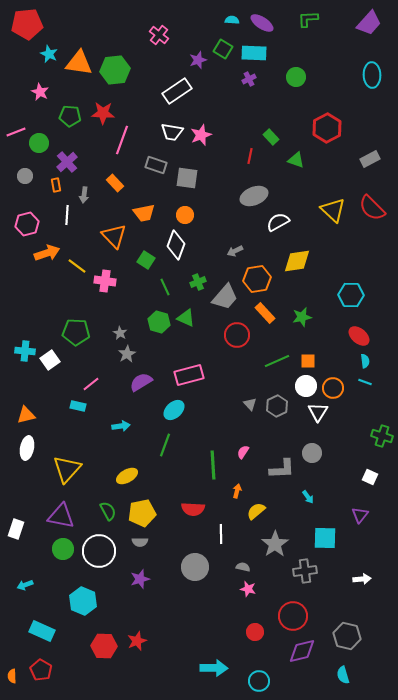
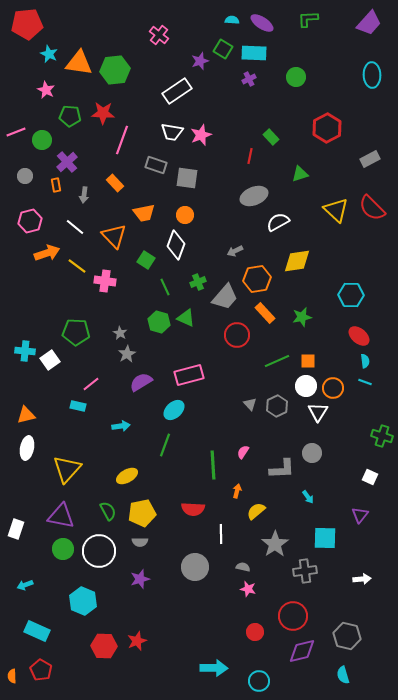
purple star at (198, 60): moved 2 px right, 1 px down
pink star at (40, 92): moved 6 px right, 2 px up
green circle at (39, 143): moved 3 px right, 3 px up
green triangle at (296, 160): moved 4 px right, 14 px down; rotated 36 degrees counterclockwise
yellow triangle at (333, 210): moved 3 px right
white line at (67, 215): moved 8 px right, 12 px down; rotated 54 degrees counterclockwise
pink hexagon at (27, 224): moved 3 px right, 3 px up
cyan rectangle at (42, 631): moved 5 px left
